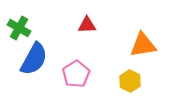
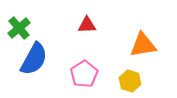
green cross: rotated 20 degrees clockwise
pink pentagon: moved 8 px right
yellow hexagon: rotated 10 degrees counterclockwise
